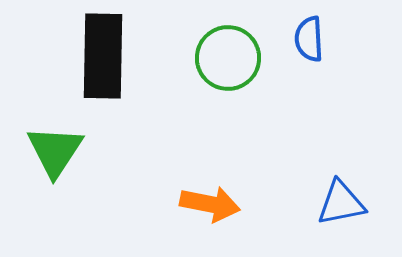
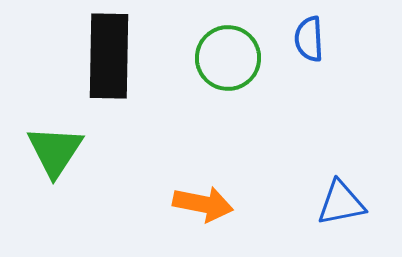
black rectangle: moved 6 px right
orange arrow: moved 7 px left
